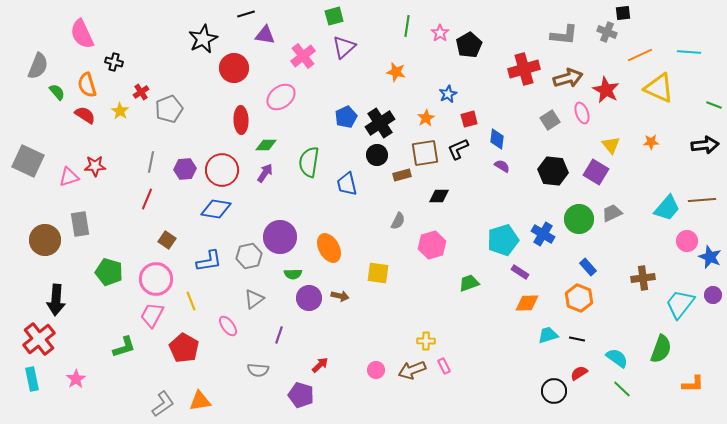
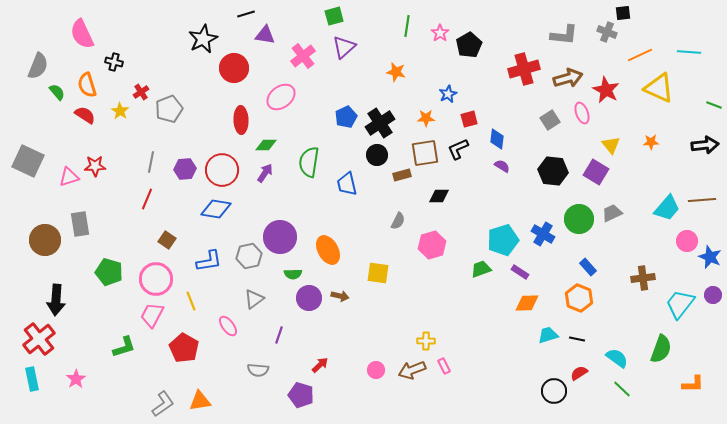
orange star at (426, 118): rotated 30 degrees clockwise
orange ellipse at (329, 248): moved 1 px left, 2 px down
green trapezoid at (469, 283): moved 12 px right, 14 px up
